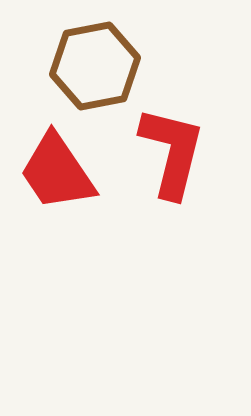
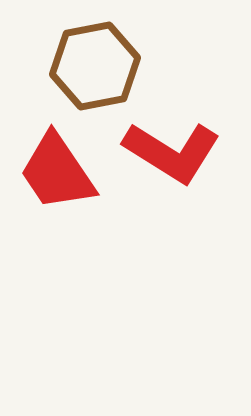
red L-shape: rotated 108 degrees clockwise
